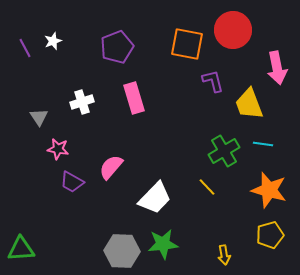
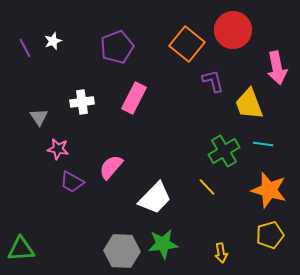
orange square: rotated 28 degrees clockwise
pink rectangle: rotated 44 degrees clockwise
white cross: rotated 10 degrees clockwise
yellow arrow: moved 3 px left, 2 px up
